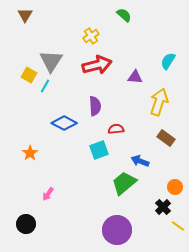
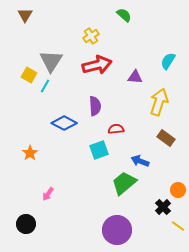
orange circle: moved 3 px right, 3 px down
